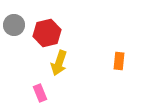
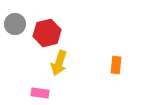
gray circle: moved 1 px right, 1 px up
orange rectangle: moved 3 px left, 4 px down
pink rectangle: rotated 60 degrees counterclockwise
